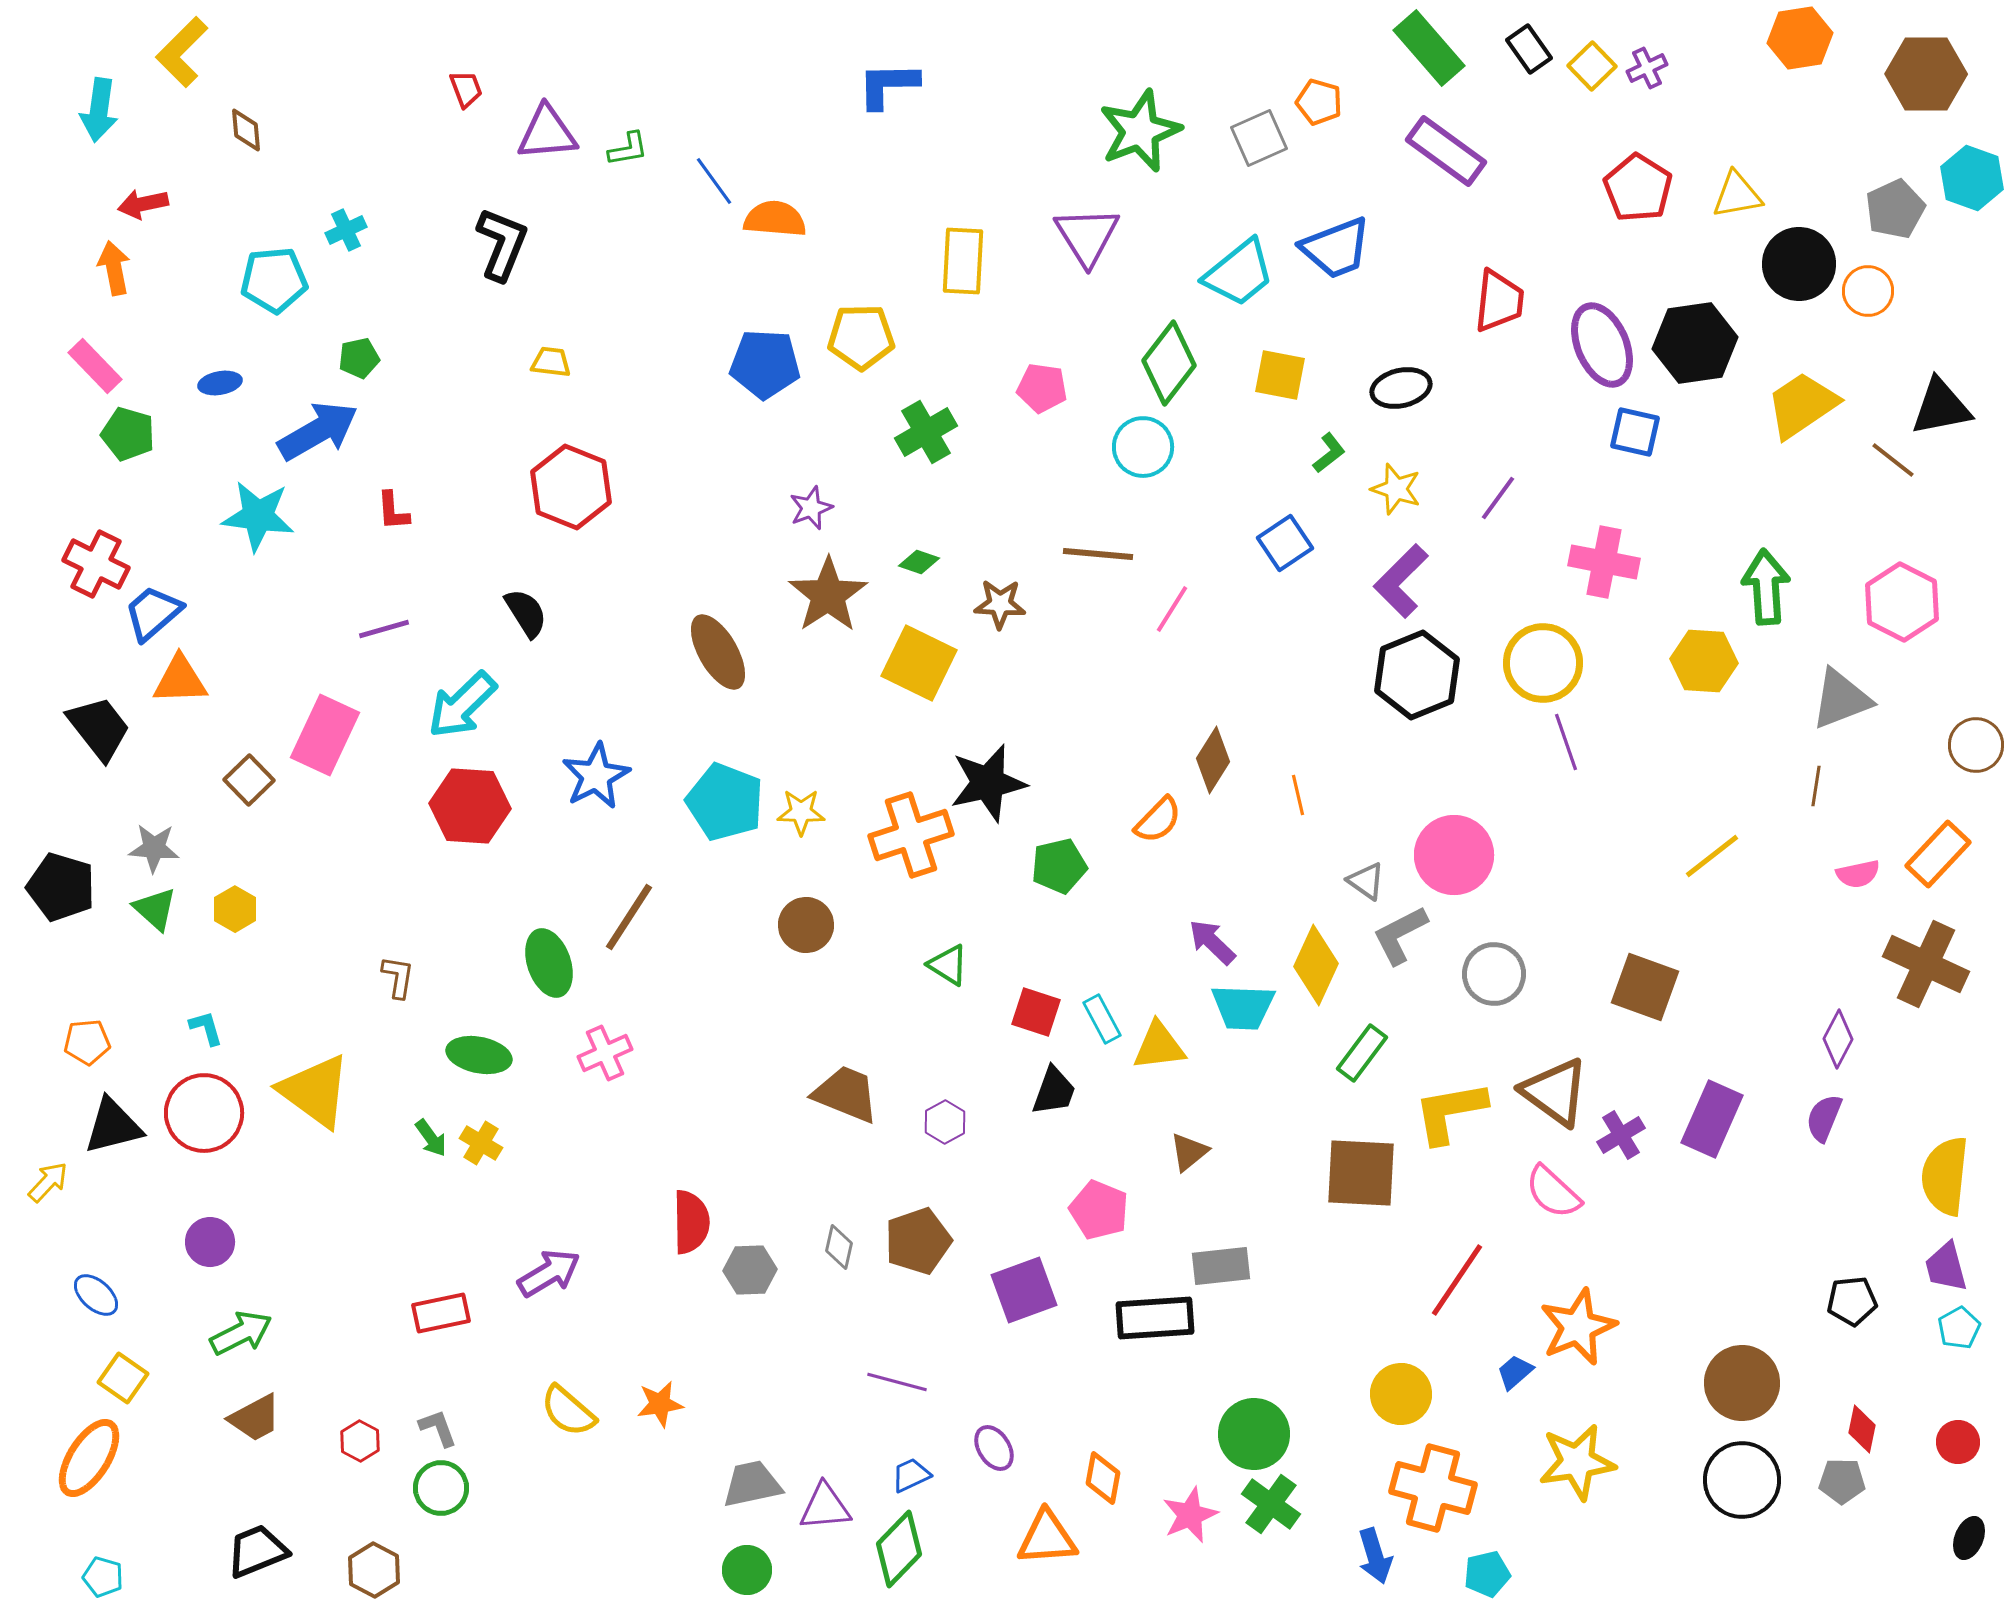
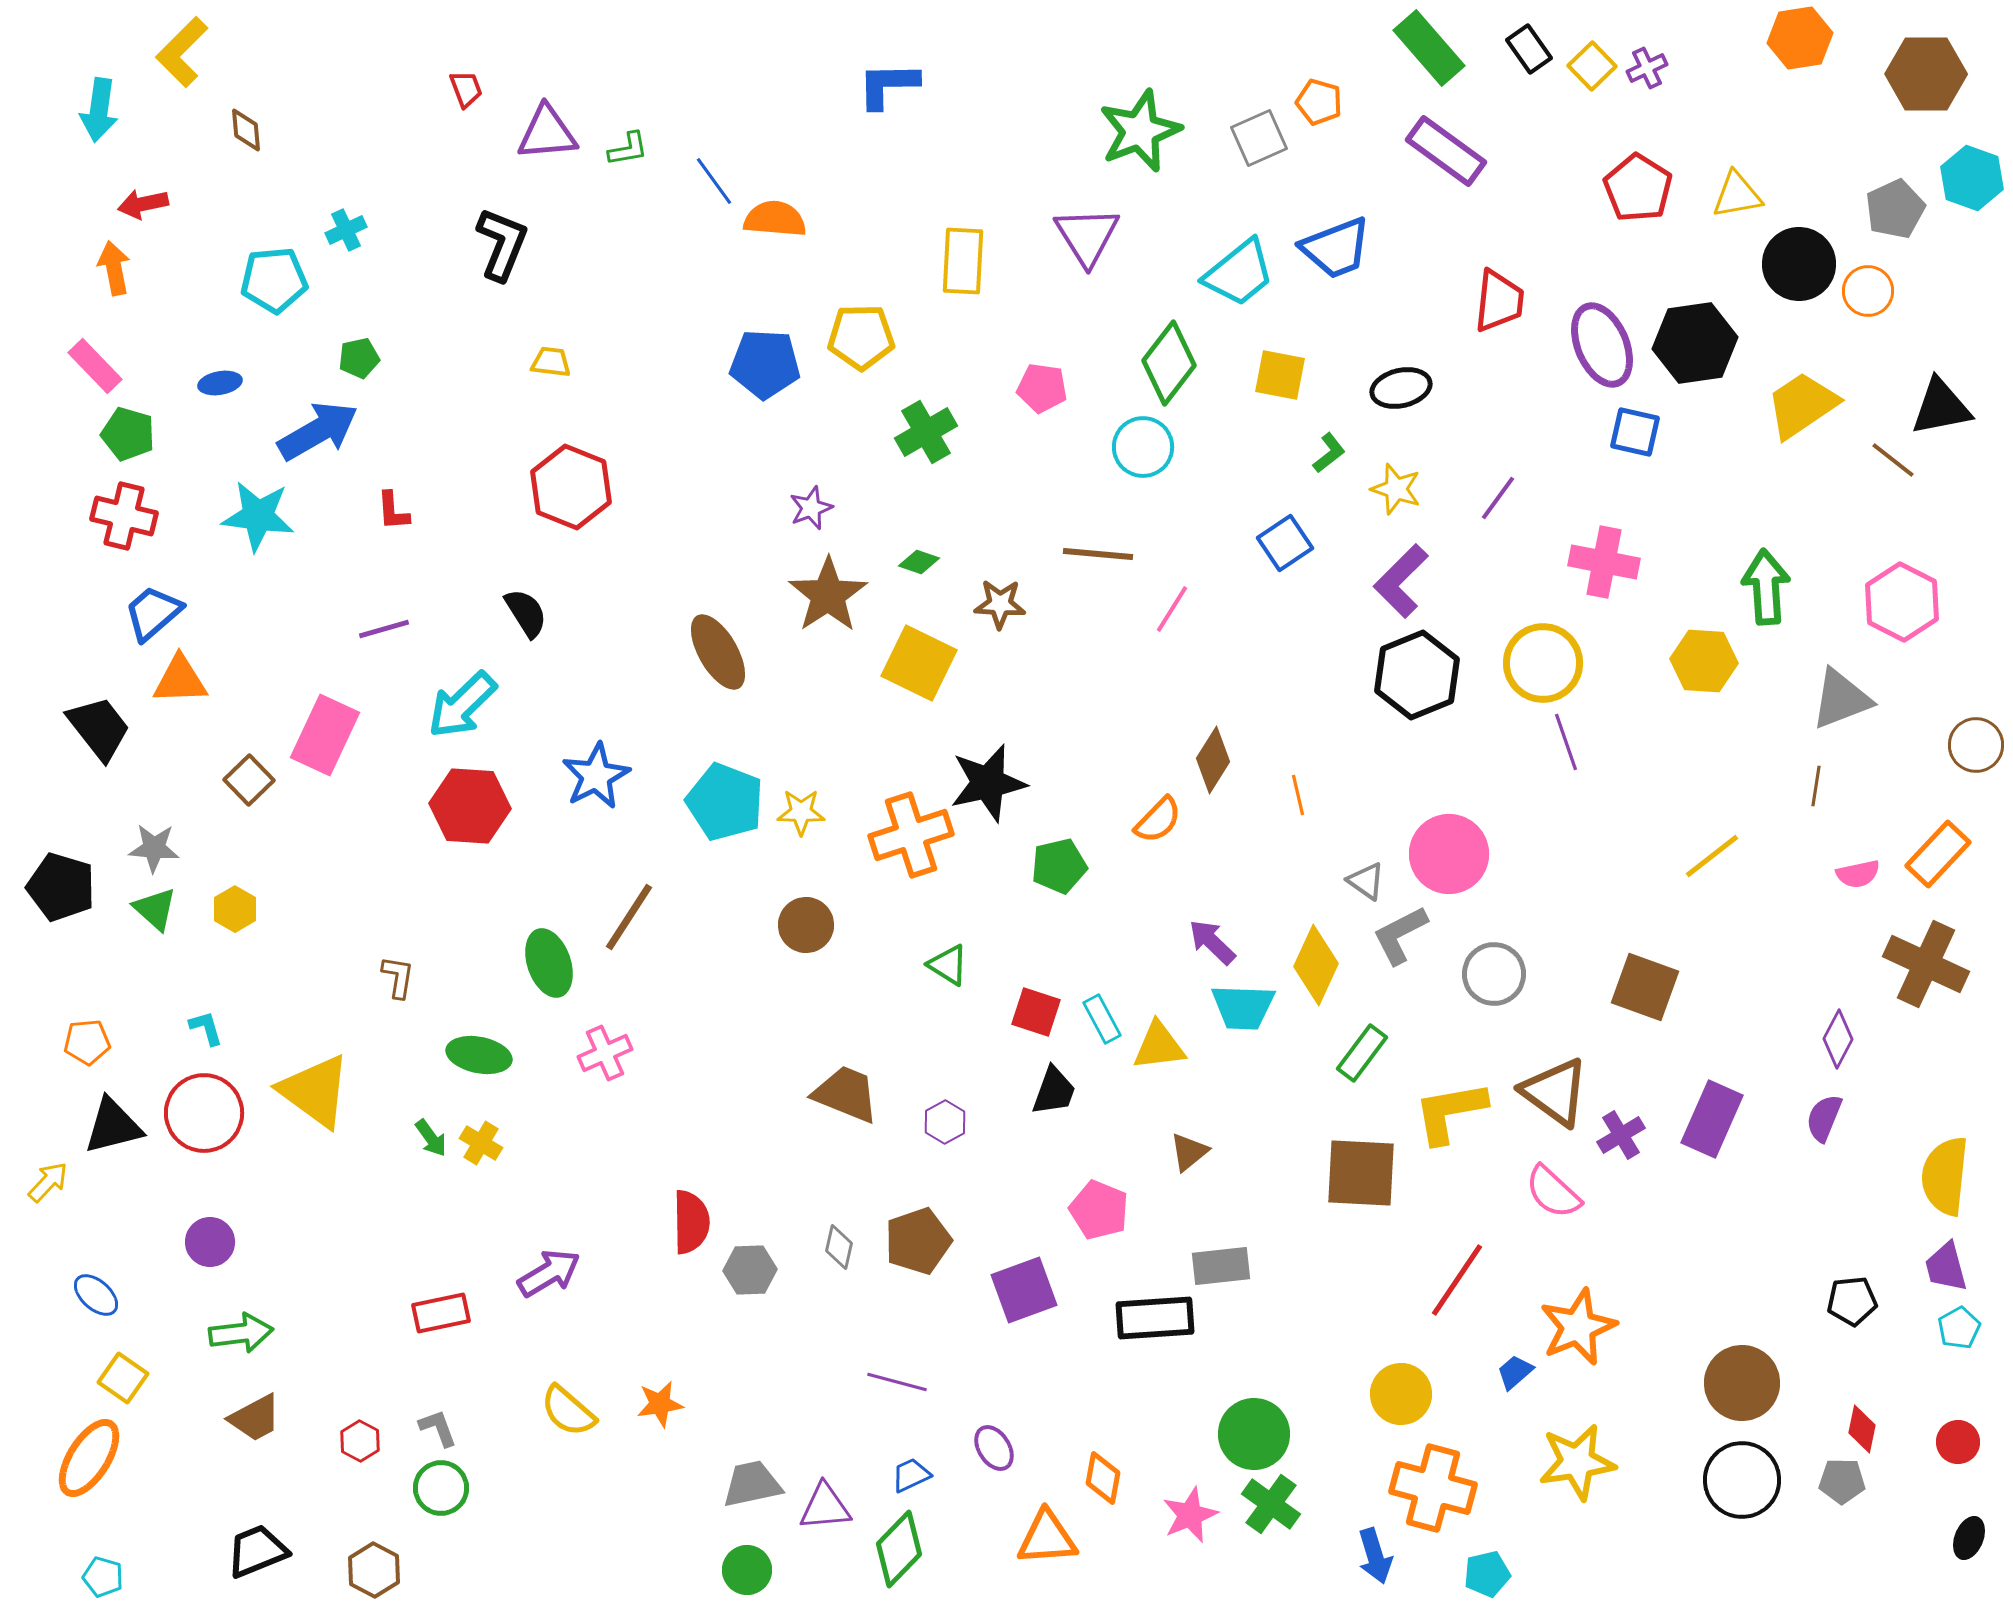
red cross at (96, 564): moved 28 px right, 48 px up; rotated 12 degrees counterclockwise
pink circle at (1454, 855): moved 5 px left, 1 px up
green arrow at (241, 1333): rotated 20 degrees clockwise
